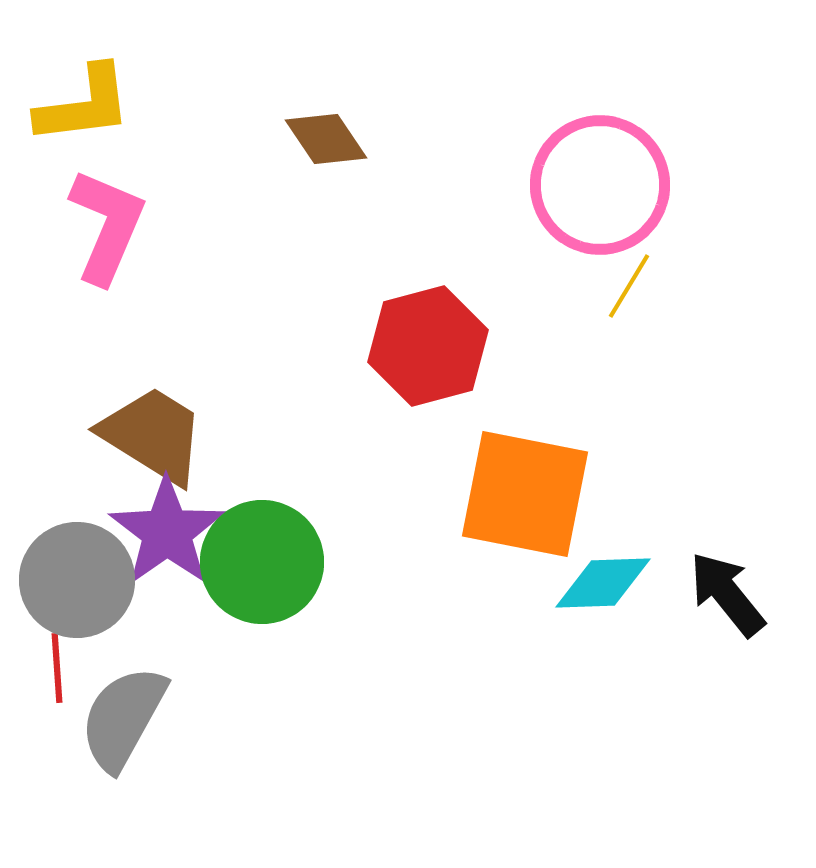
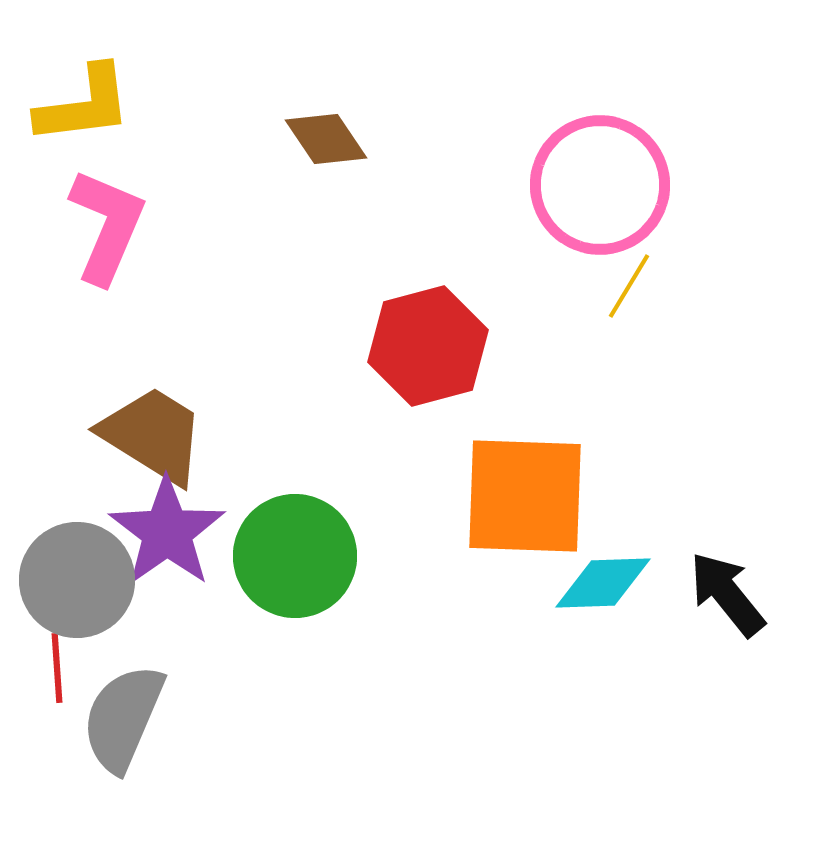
orange square: moved 2 px down; rotated 9 degrees counterclockwise
green circle: moved 33 px right, 6 px up
gray semicircle: rotated 6 degrees counterclockwise
